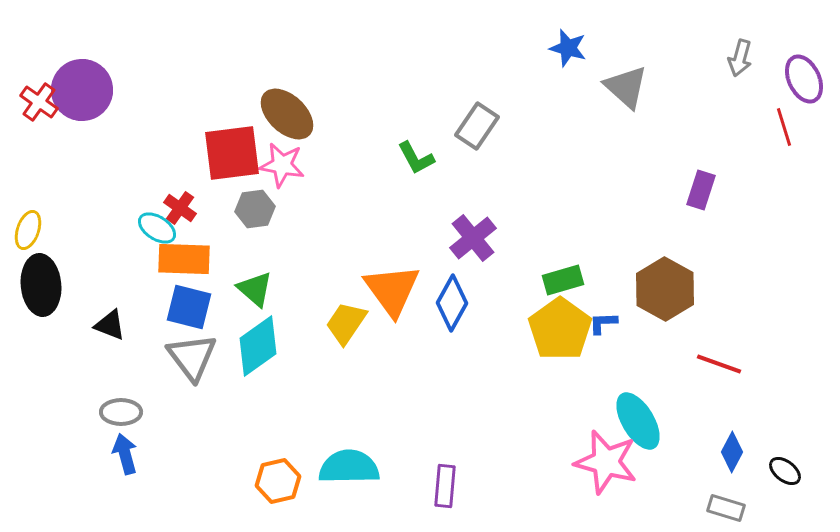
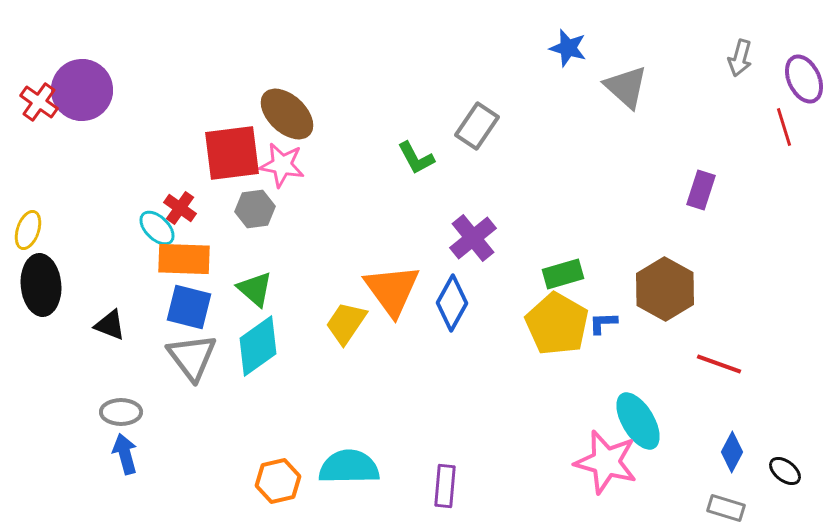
cyan ellipse at (157, 228): rotated 12 degrees clockwise
green rectangle at (563, 280): moved 6 px up
yellow pentagon at (560, 329): moved 3 px left, 5 px up; rotated 6 degrees counterclockwise
